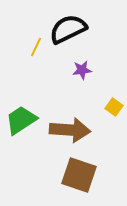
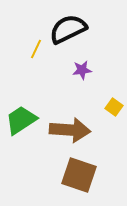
yellow line: moved 2 px down
